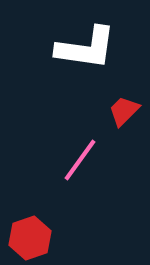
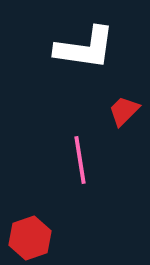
white L-shape: moved 1 px left
pink line: rotated 45 degrees counterclockwise
